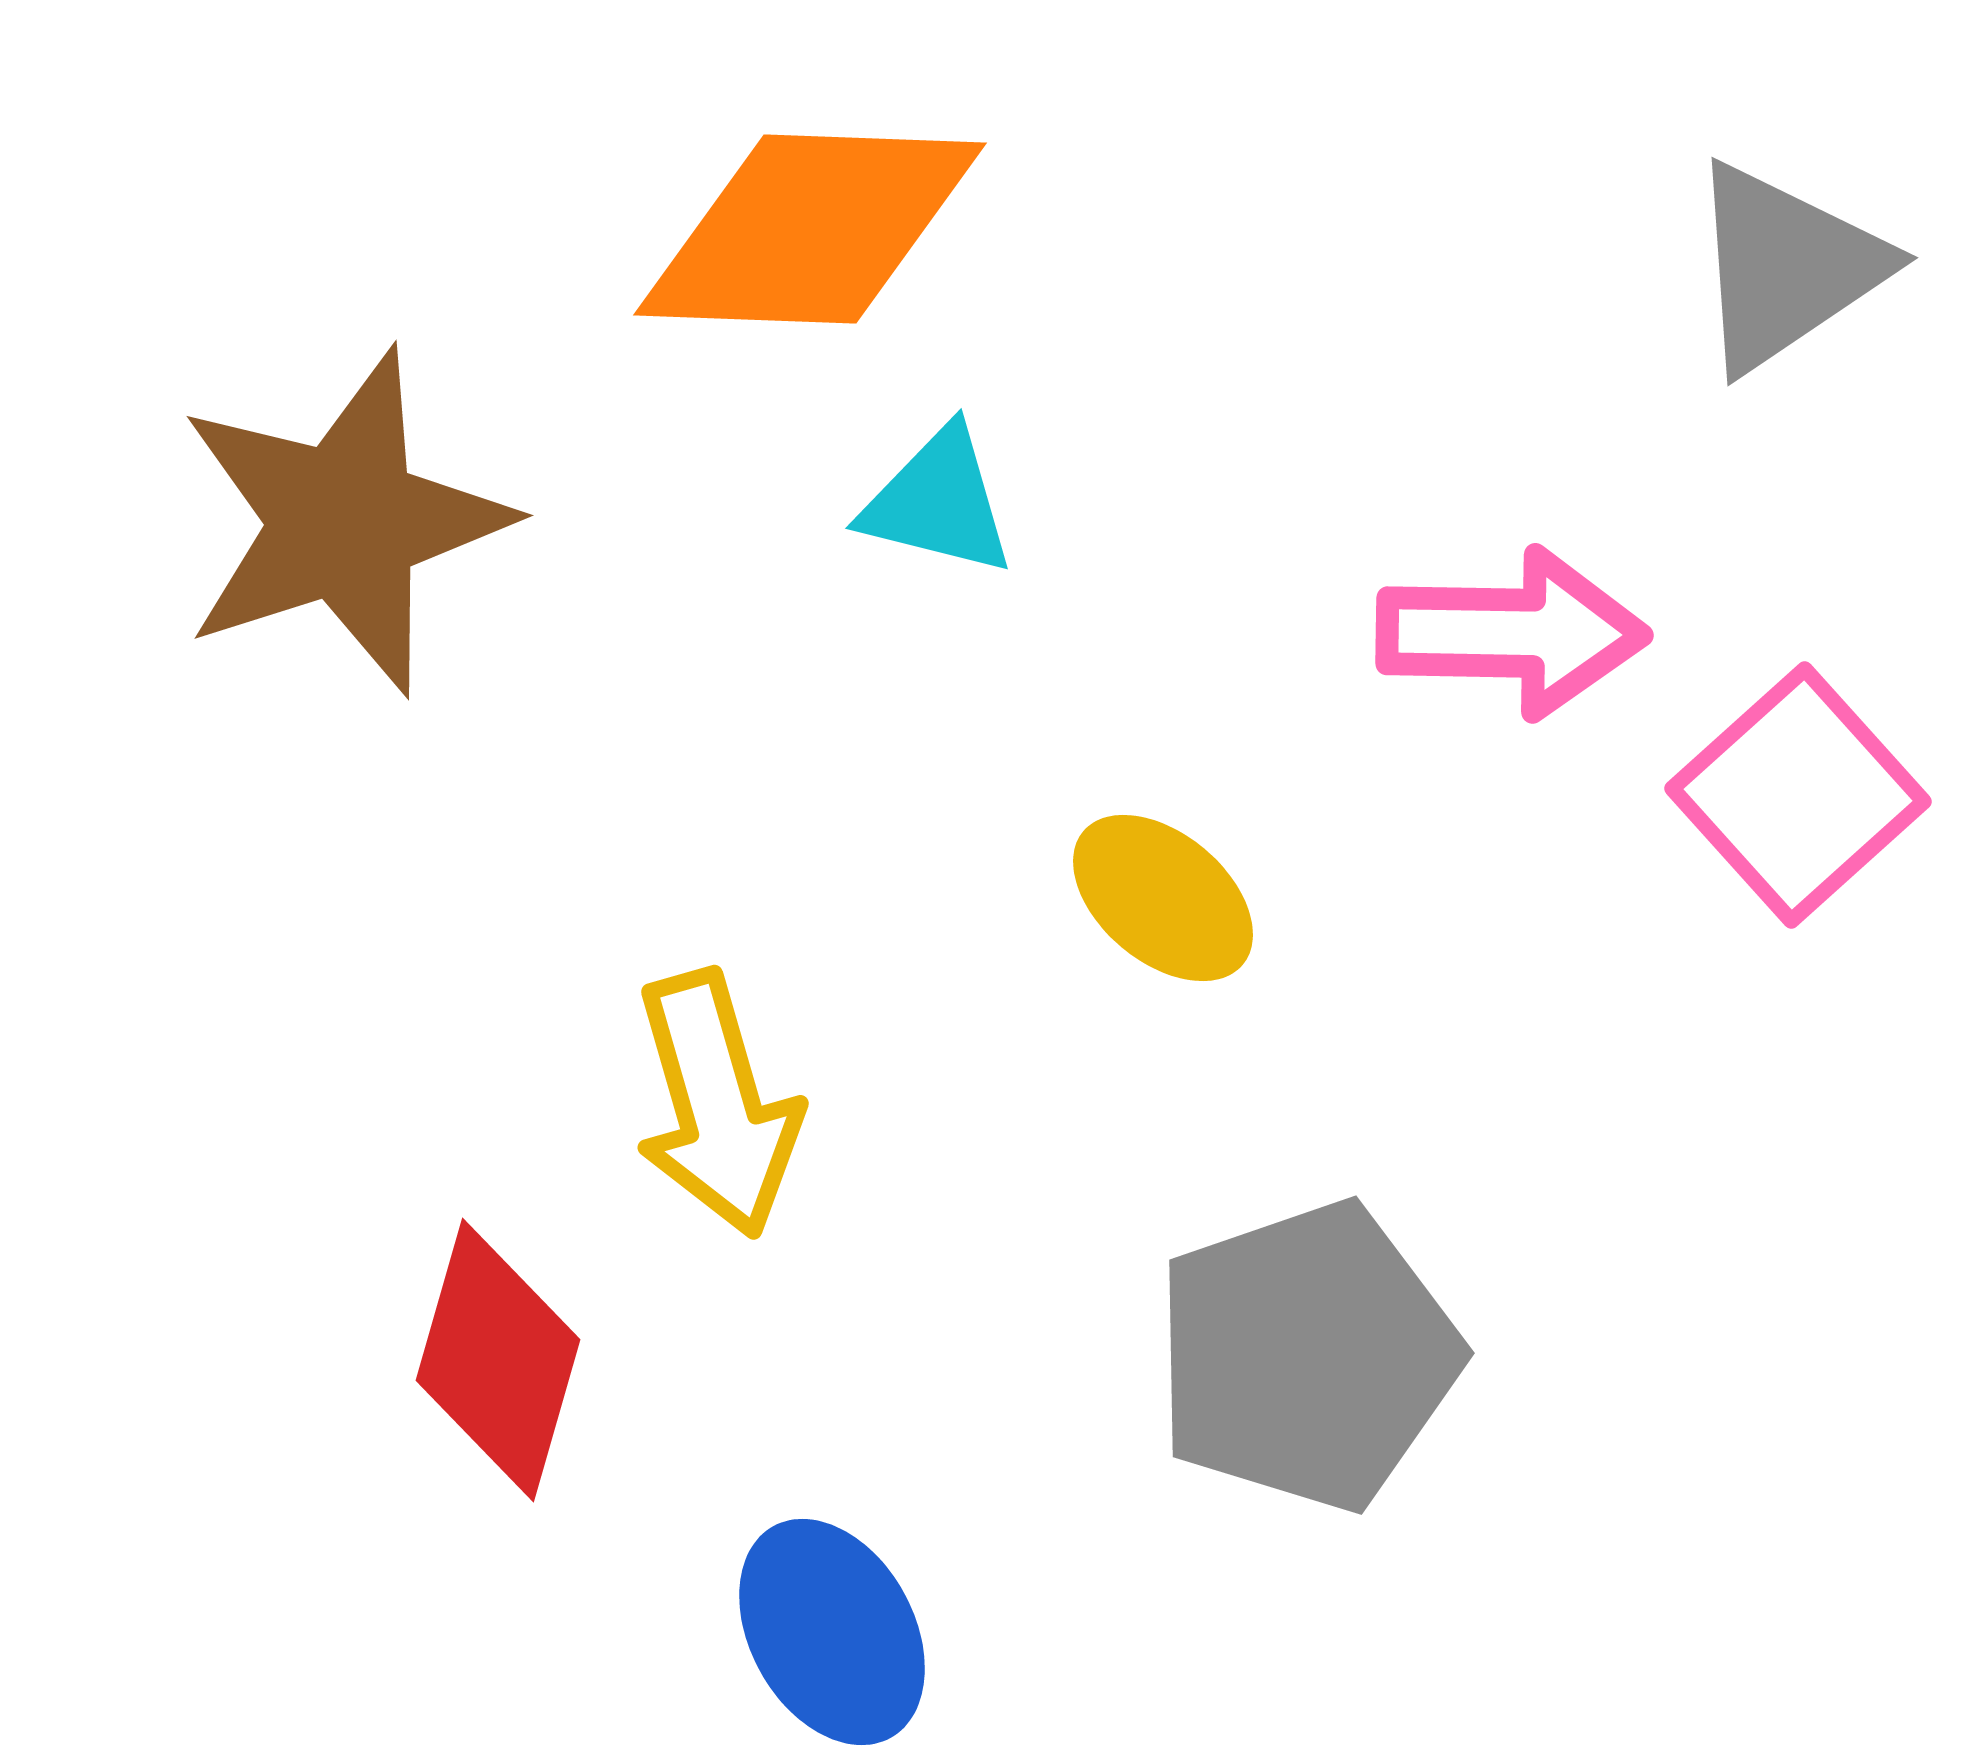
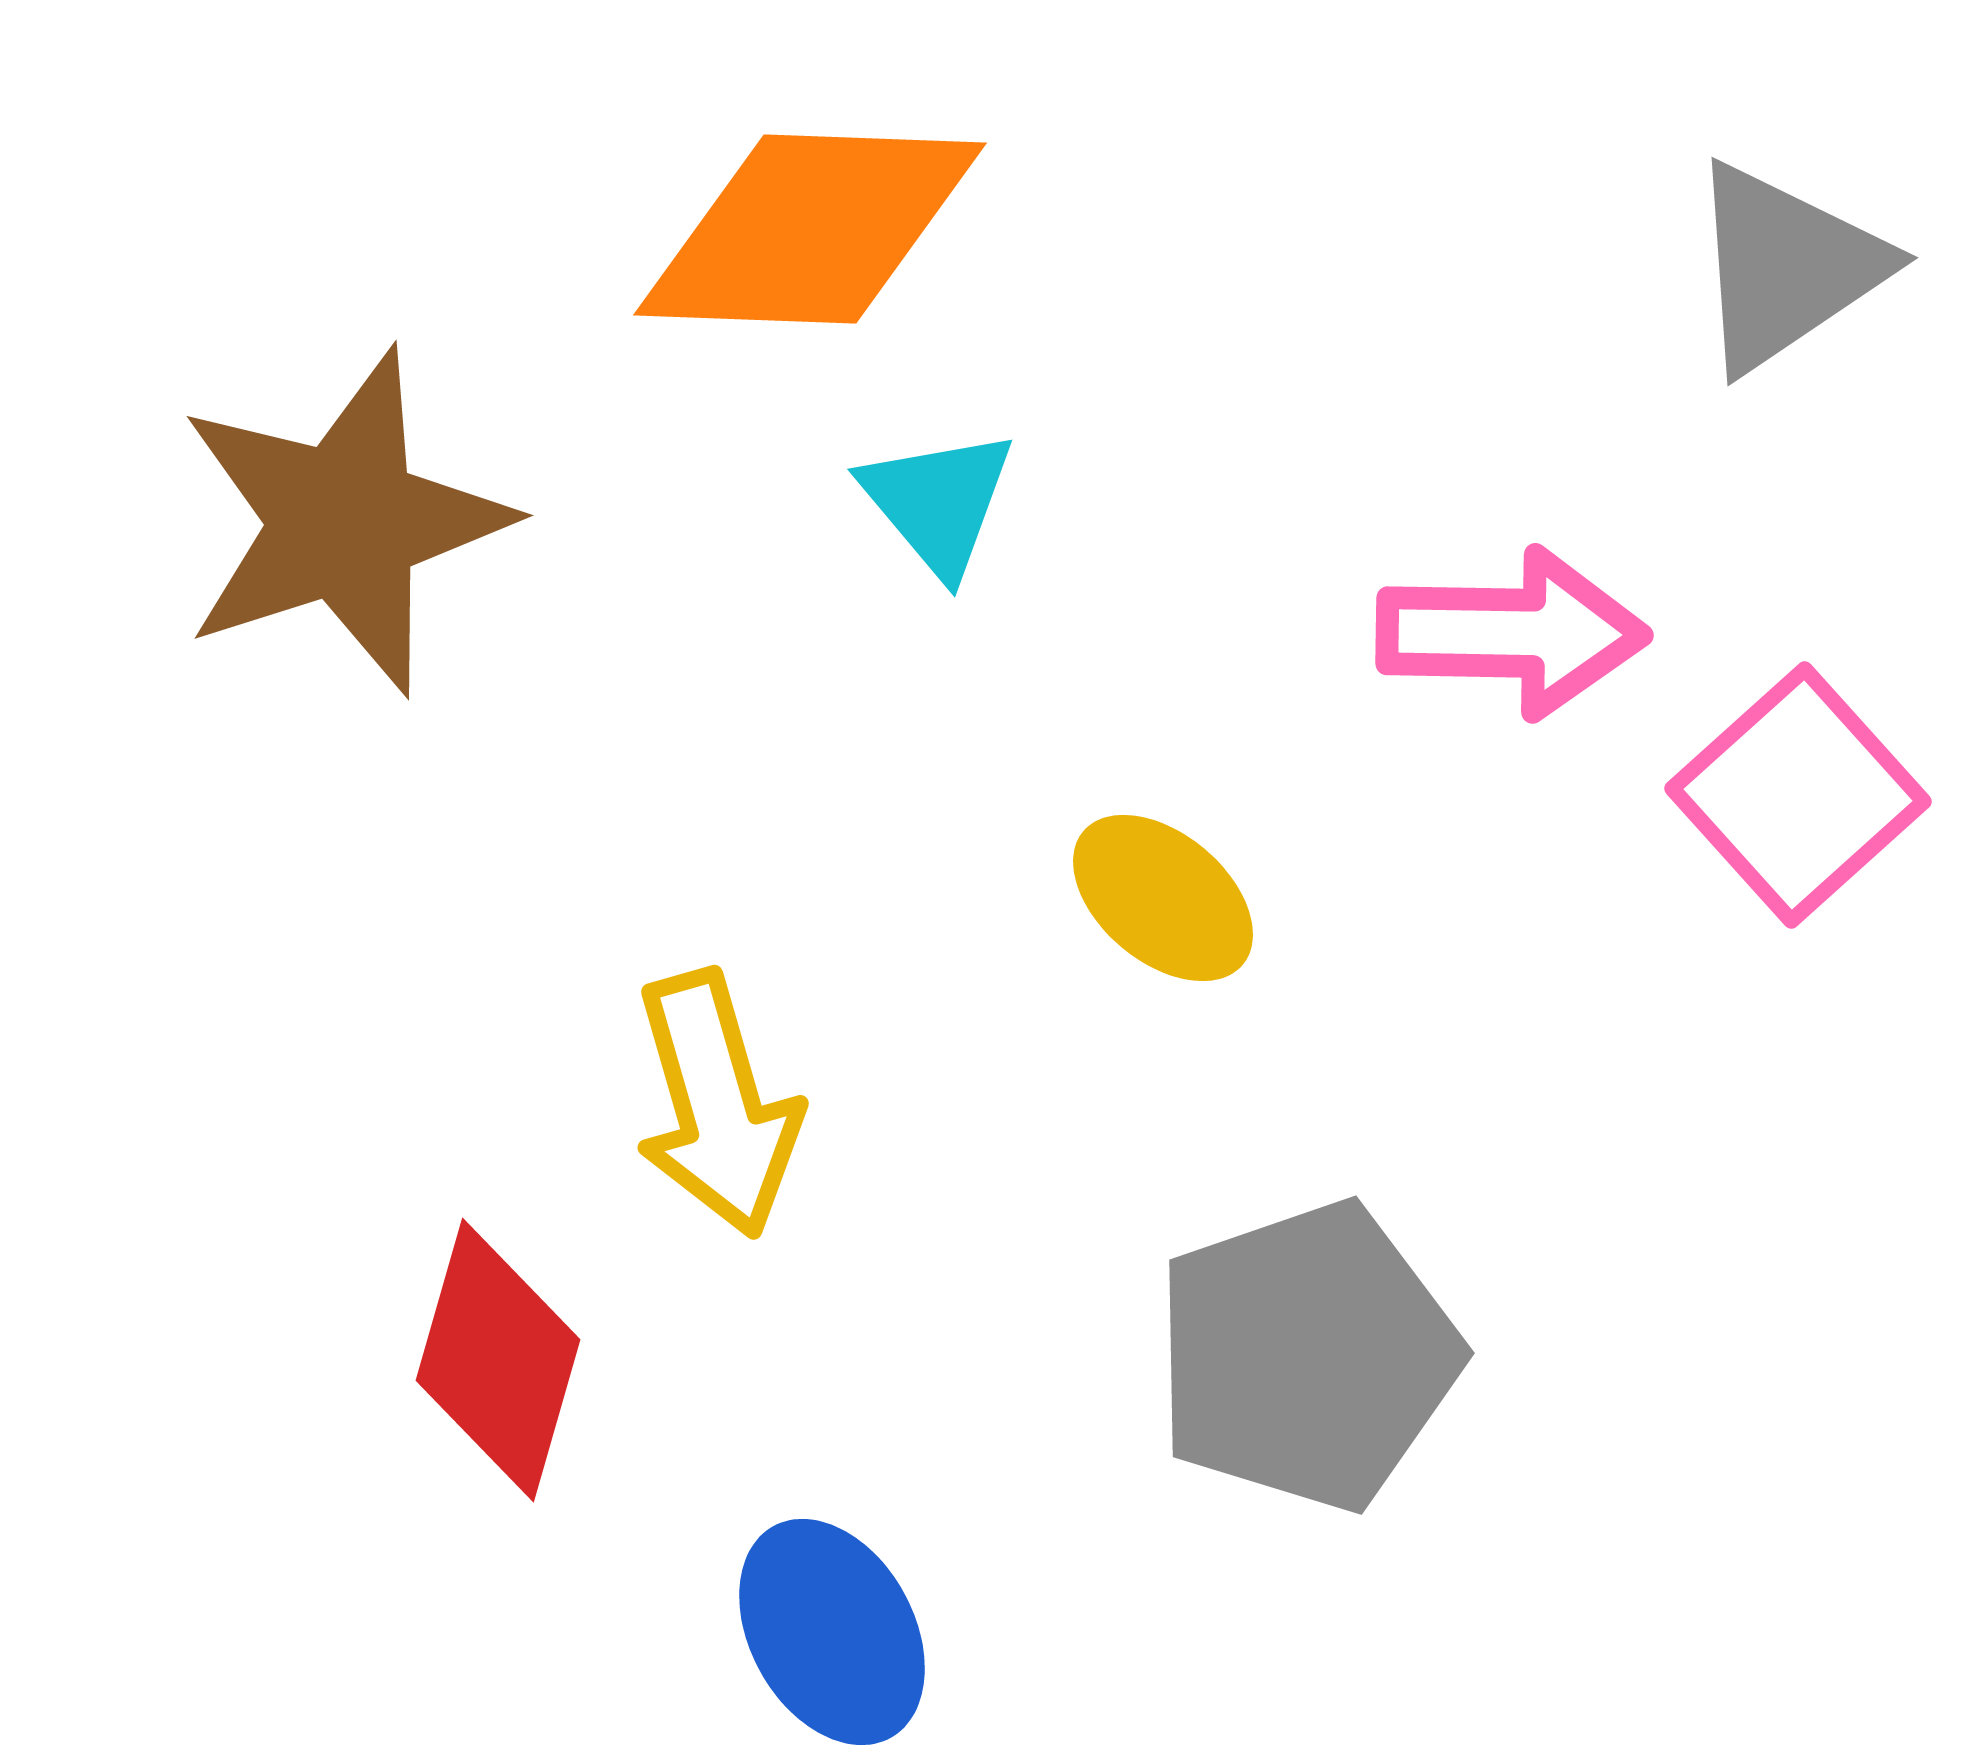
cyan triangle: rotated 36 degrees clockwise
